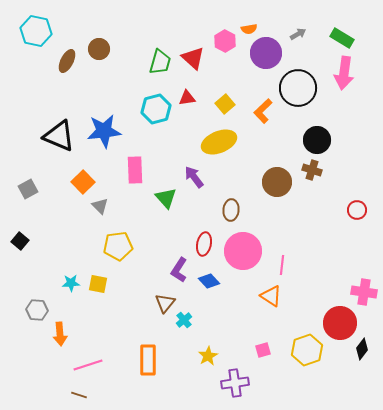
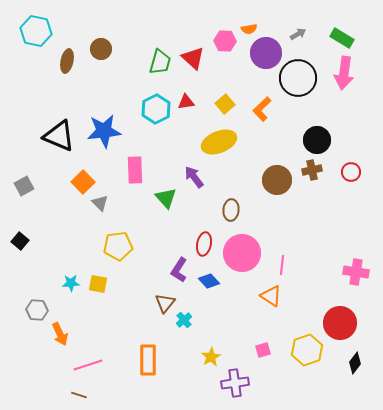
pink hexagon at (225, 41): rotated 25 degrees counterclockwise
brown circle at (99, 49): moved 2 px right
brown ellipse at (67, 61): rotated 15 degrees counterclockwise
black circle at (298, 88): moved 10 px up
red triangle at (187, 98): moved 1 px left, 4 px down
cyan hexagon at (156, 109): rotated 12 degrees counterclockwise
orange L-shape at (263, 111): moved 1 px left, 2 px up
brown cross at (312, 170): rotated 30 degrees counterclockwise
brown circle at (277, 182): moved 2 px up
gray square at (28, 189): moved 4 px left, 3 px up
gray triangle at (100, 206): moved 3 px up
red circle at (357, 210): moved 6 px left, 38 px up
pink circle at (243, 251): moved 1 px left, 2 px down
pink cross at (364, 292): moved 8 px left, 20 px up
orange arrow at (60, 334): rotated 20 degrees counterclockwise
black diamond at (362, 349): moved 7 px left, 14 px down
yellow star at (208, 356): moved 3 px right, 1 px down
